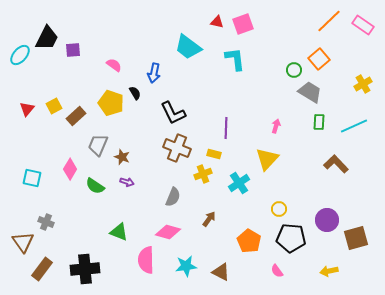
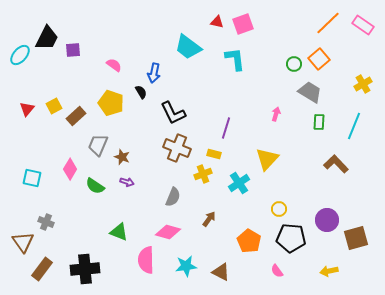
orange line at (329, 21): moved 1 px left, 2 px down
green circle at (294, 70): moved 6 px up
black semicircle at (135, 93): moved 6 px right, 1 px up
pink arrow at (276, 126): moved 12 px up
cyan line at (354, 126): rotated 44 degrees counterclockwise
purple line at (226, 128): rotated 15 degrees clockwise
